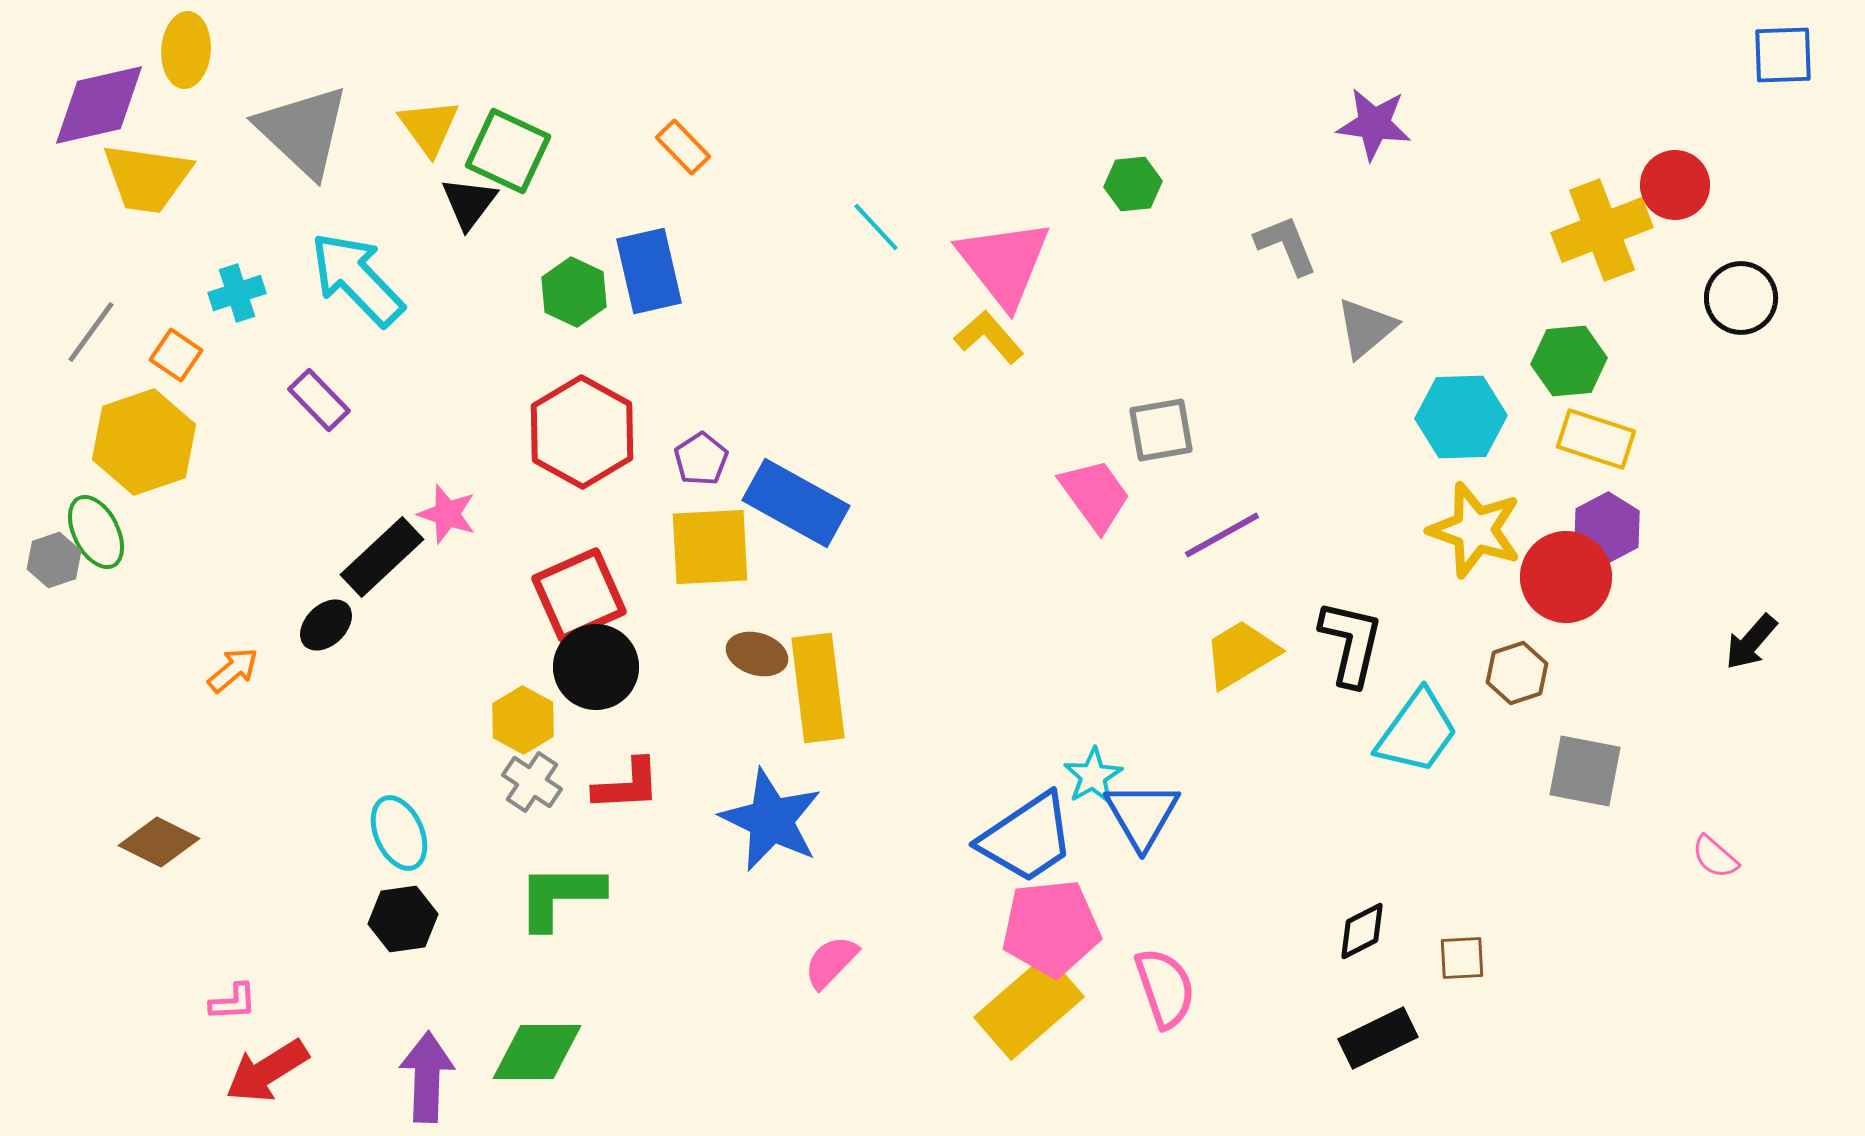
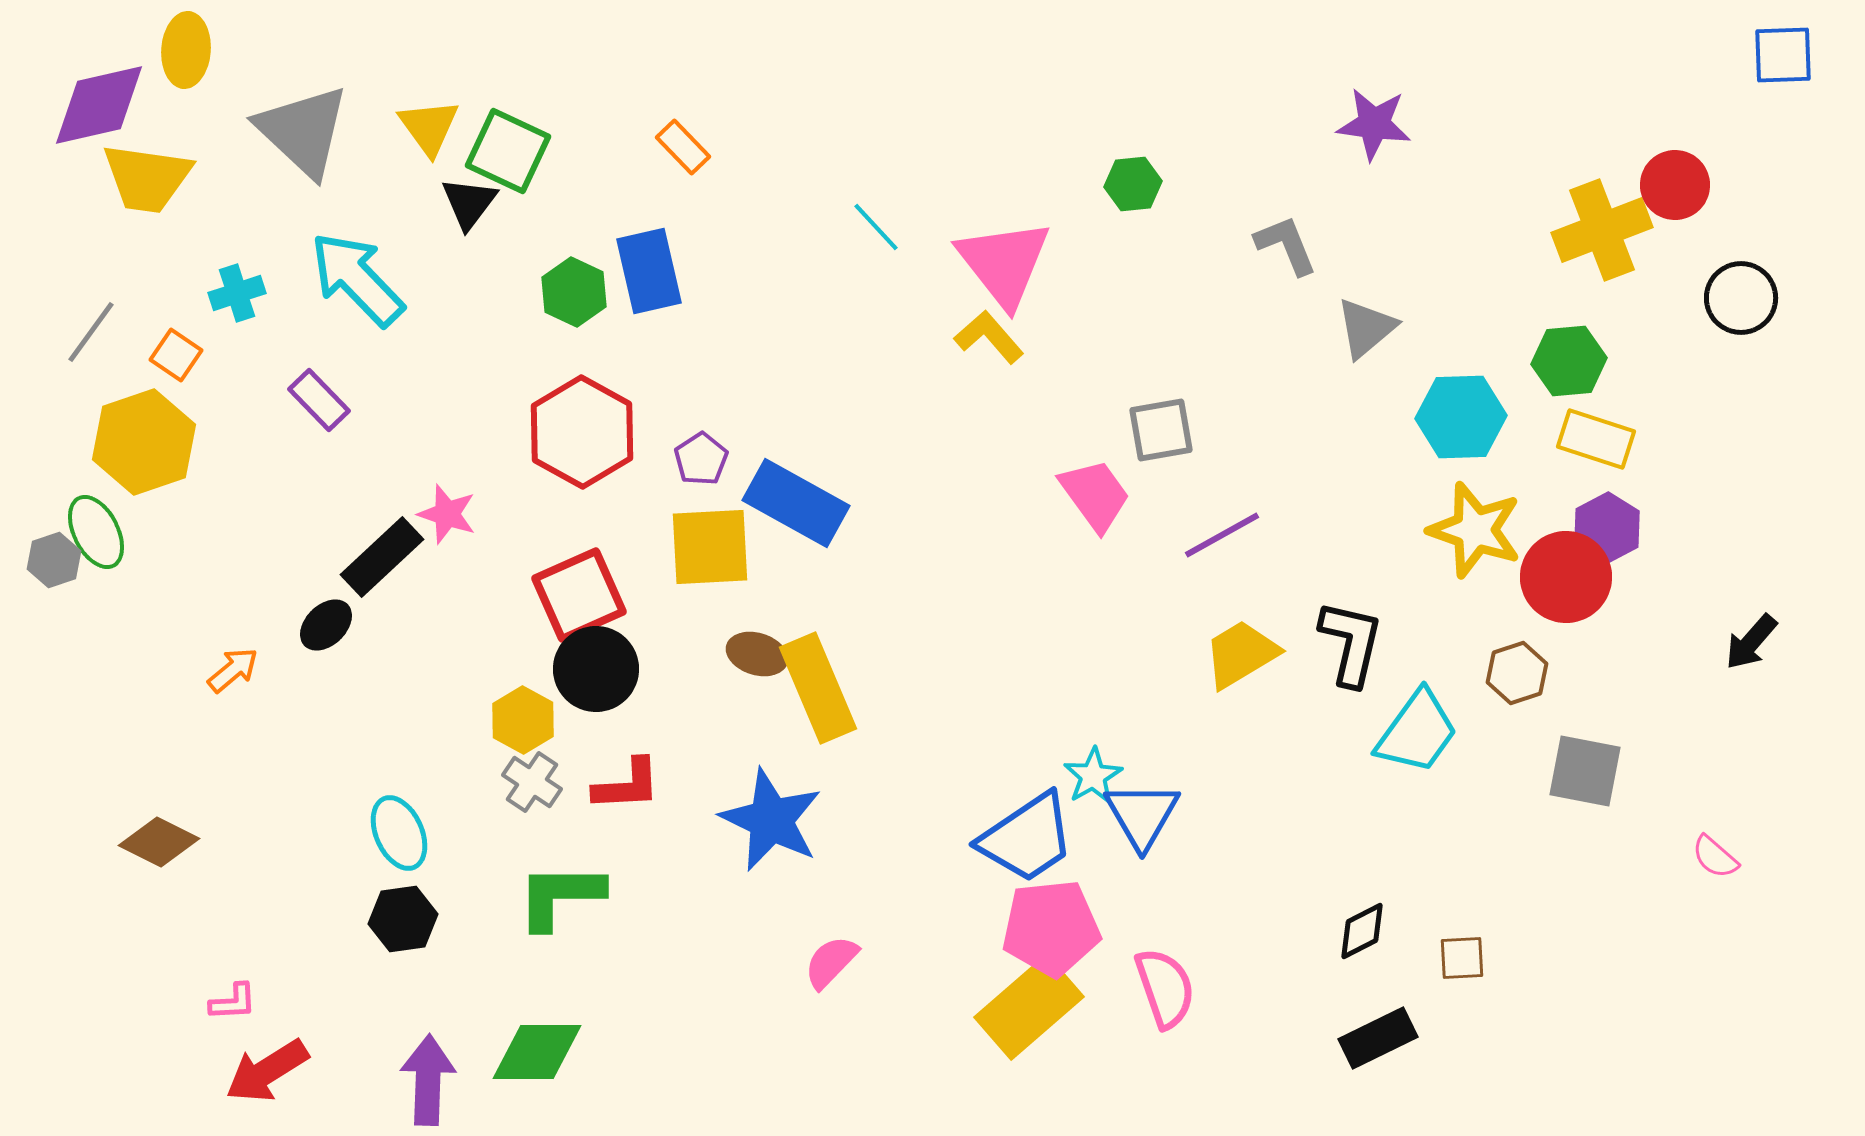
black circle at (596, 667): moved 2 px down
yellow rectangle at (818, 688): rotated 16 degrees counterclockwise
purple arrow at (427, 1077): moved 1 px right, 3 px down
